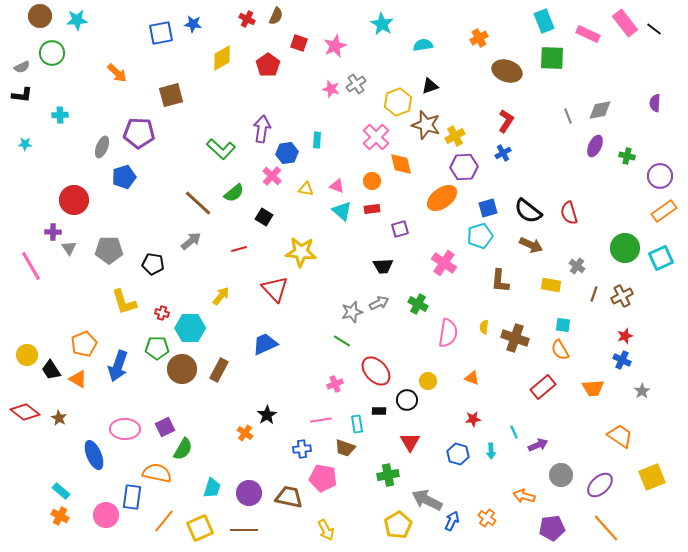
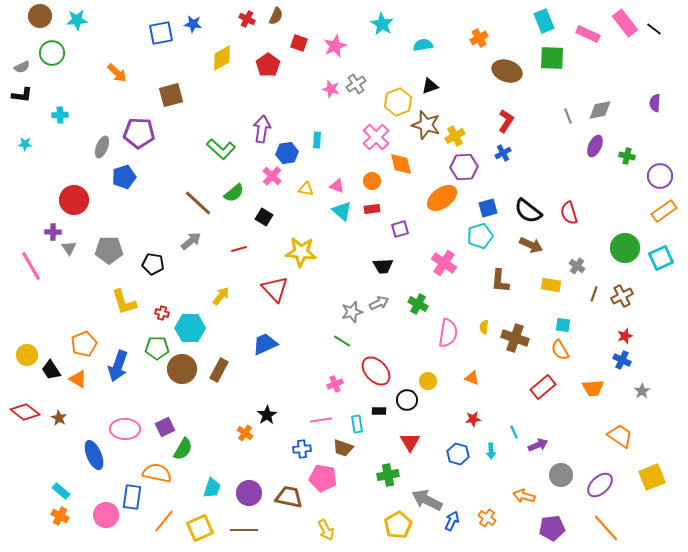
brown trapezoid at (345, 448): moved 2 px left
